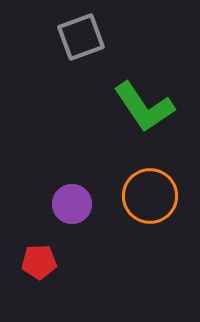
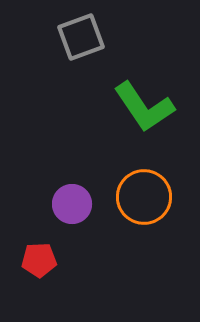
orange circle: moved 6 px left, 1 px down
red pentagon: moved 2 px up
